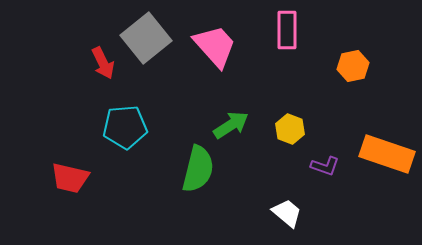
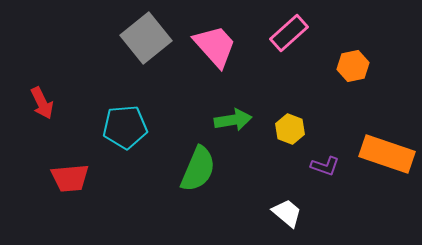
pink rectangle: moved 2 px right, 3 px down; rotated 48 degrees clockwise
red arrow: moved 61 px left, 40 px down
green arrow: moved 2 px right, 5 px up; rotated 24 degrees clockwise
green semicircle: rotated 9 degrees clockwise
red trapezoid: rotated 18 degrees counterclockwise
